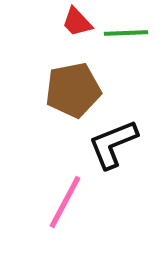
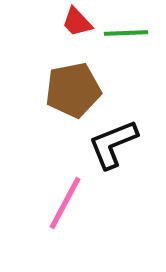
pink line: moved 1 px down
